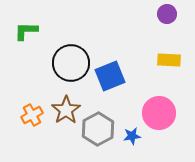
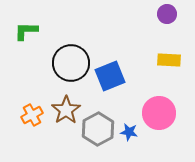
blue star: moved 3 px left, 4 px up; rotated 18 degrees clockwise
